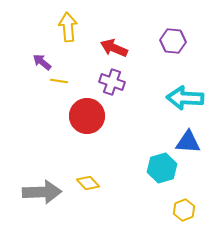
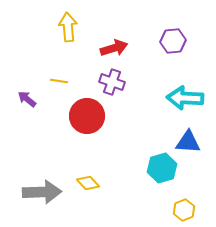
purple hexagon: rotated 10 degrees counterclockwise
red arrow: rotated 140 degrees clockwise
purple arrow: moved 15 px left, 37 px down
